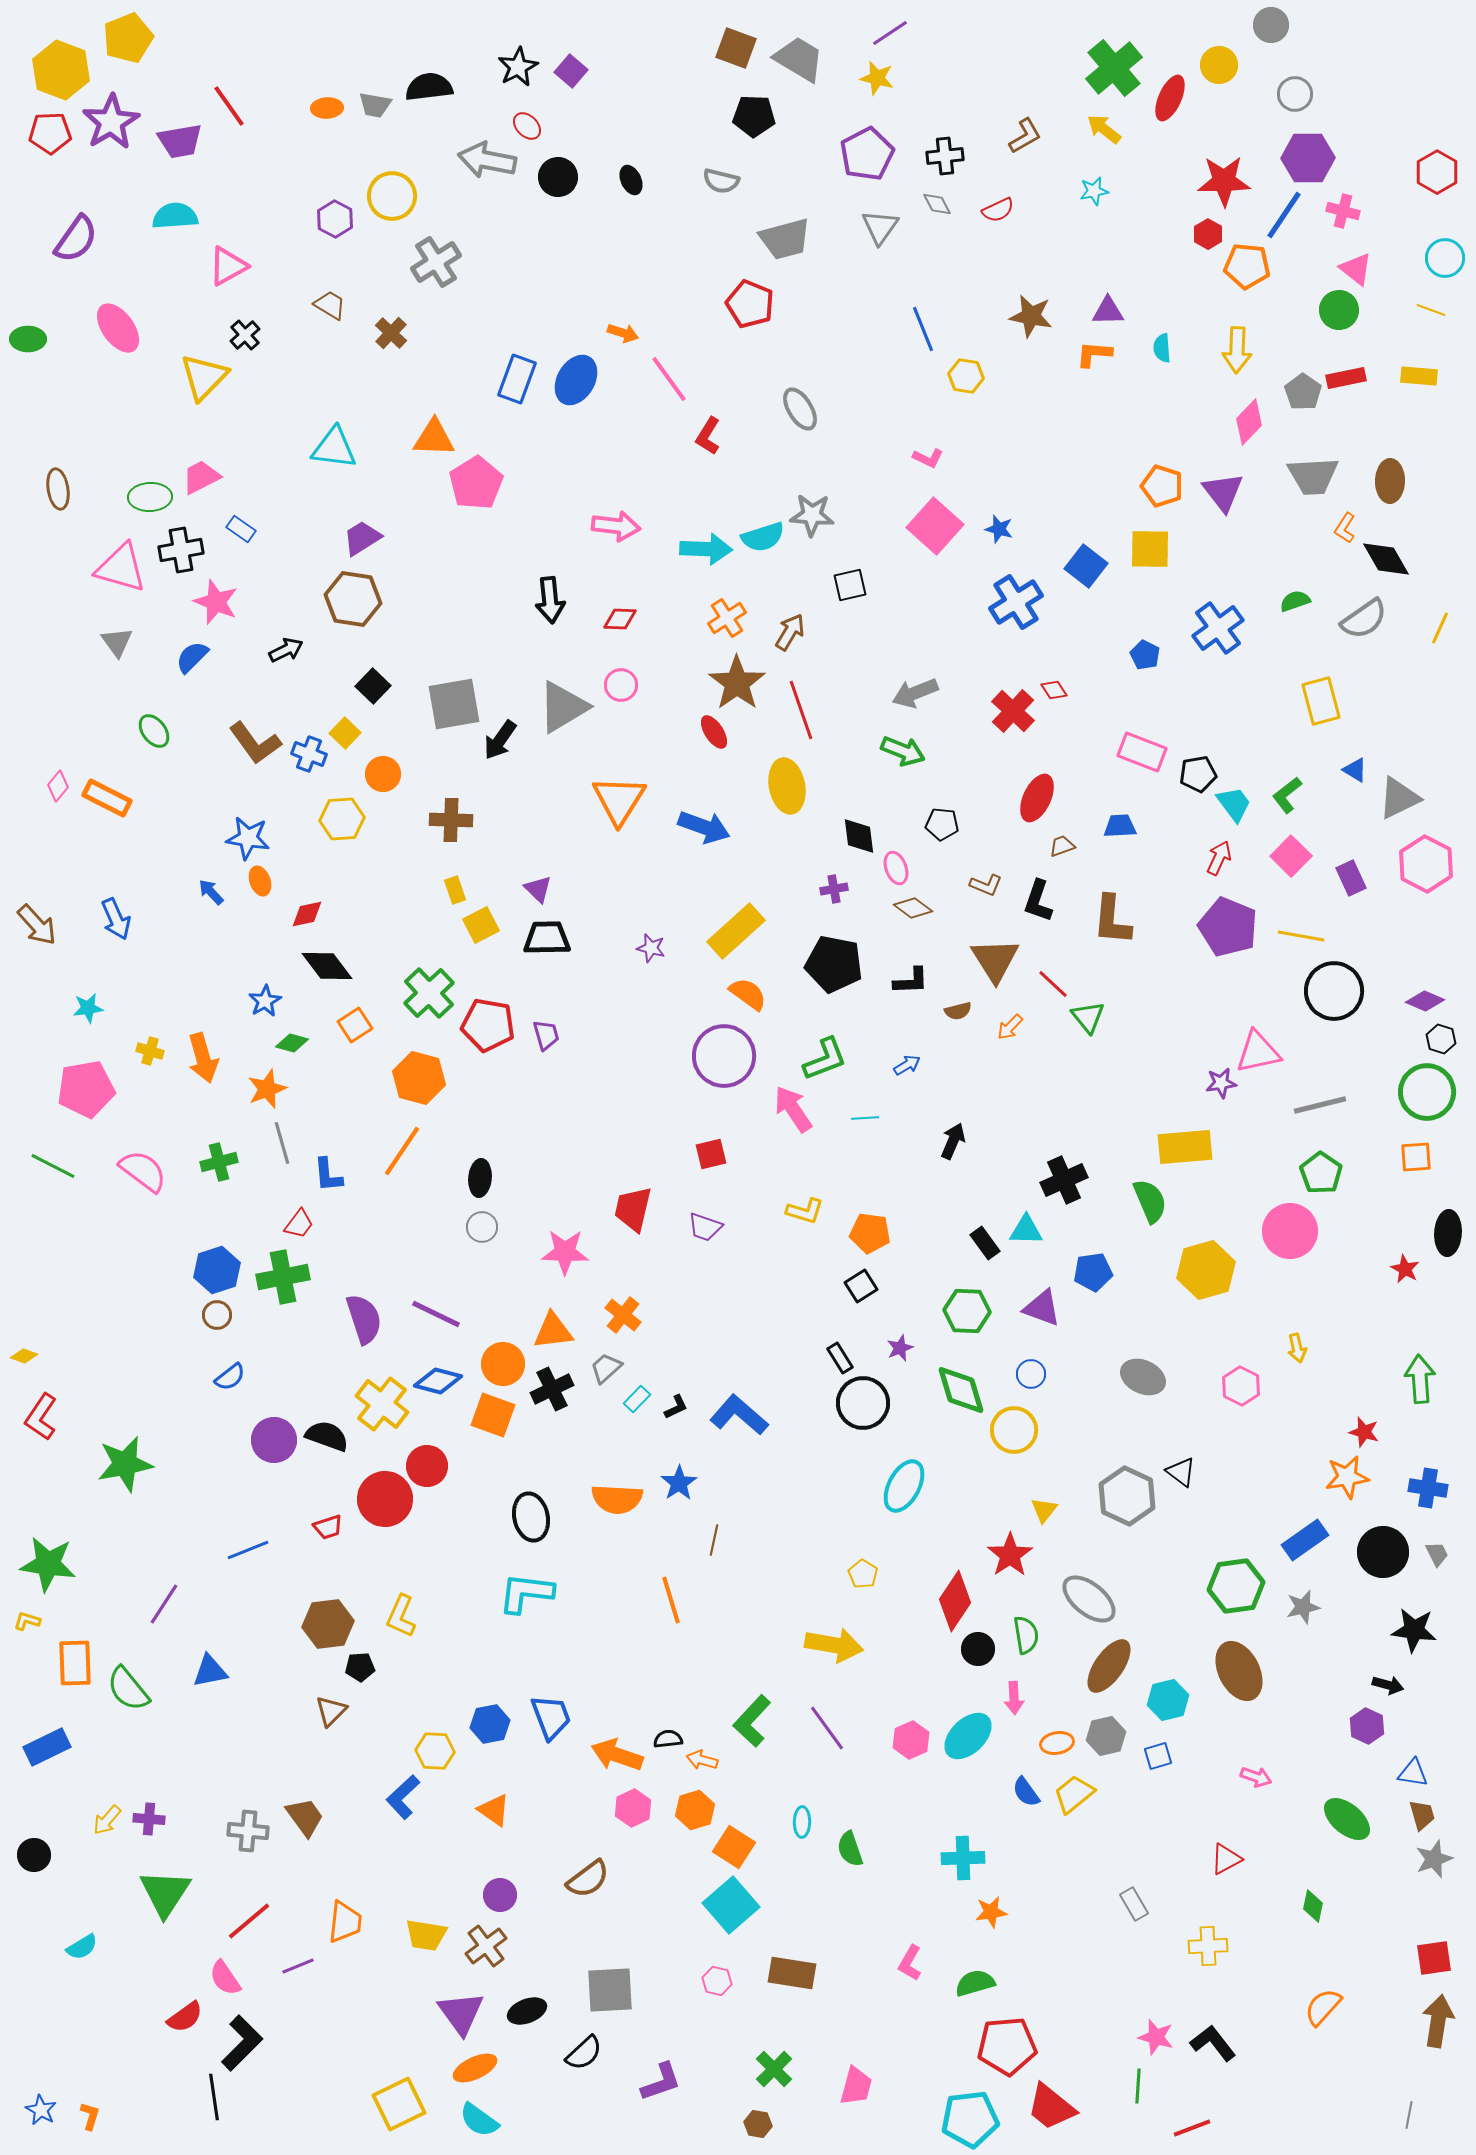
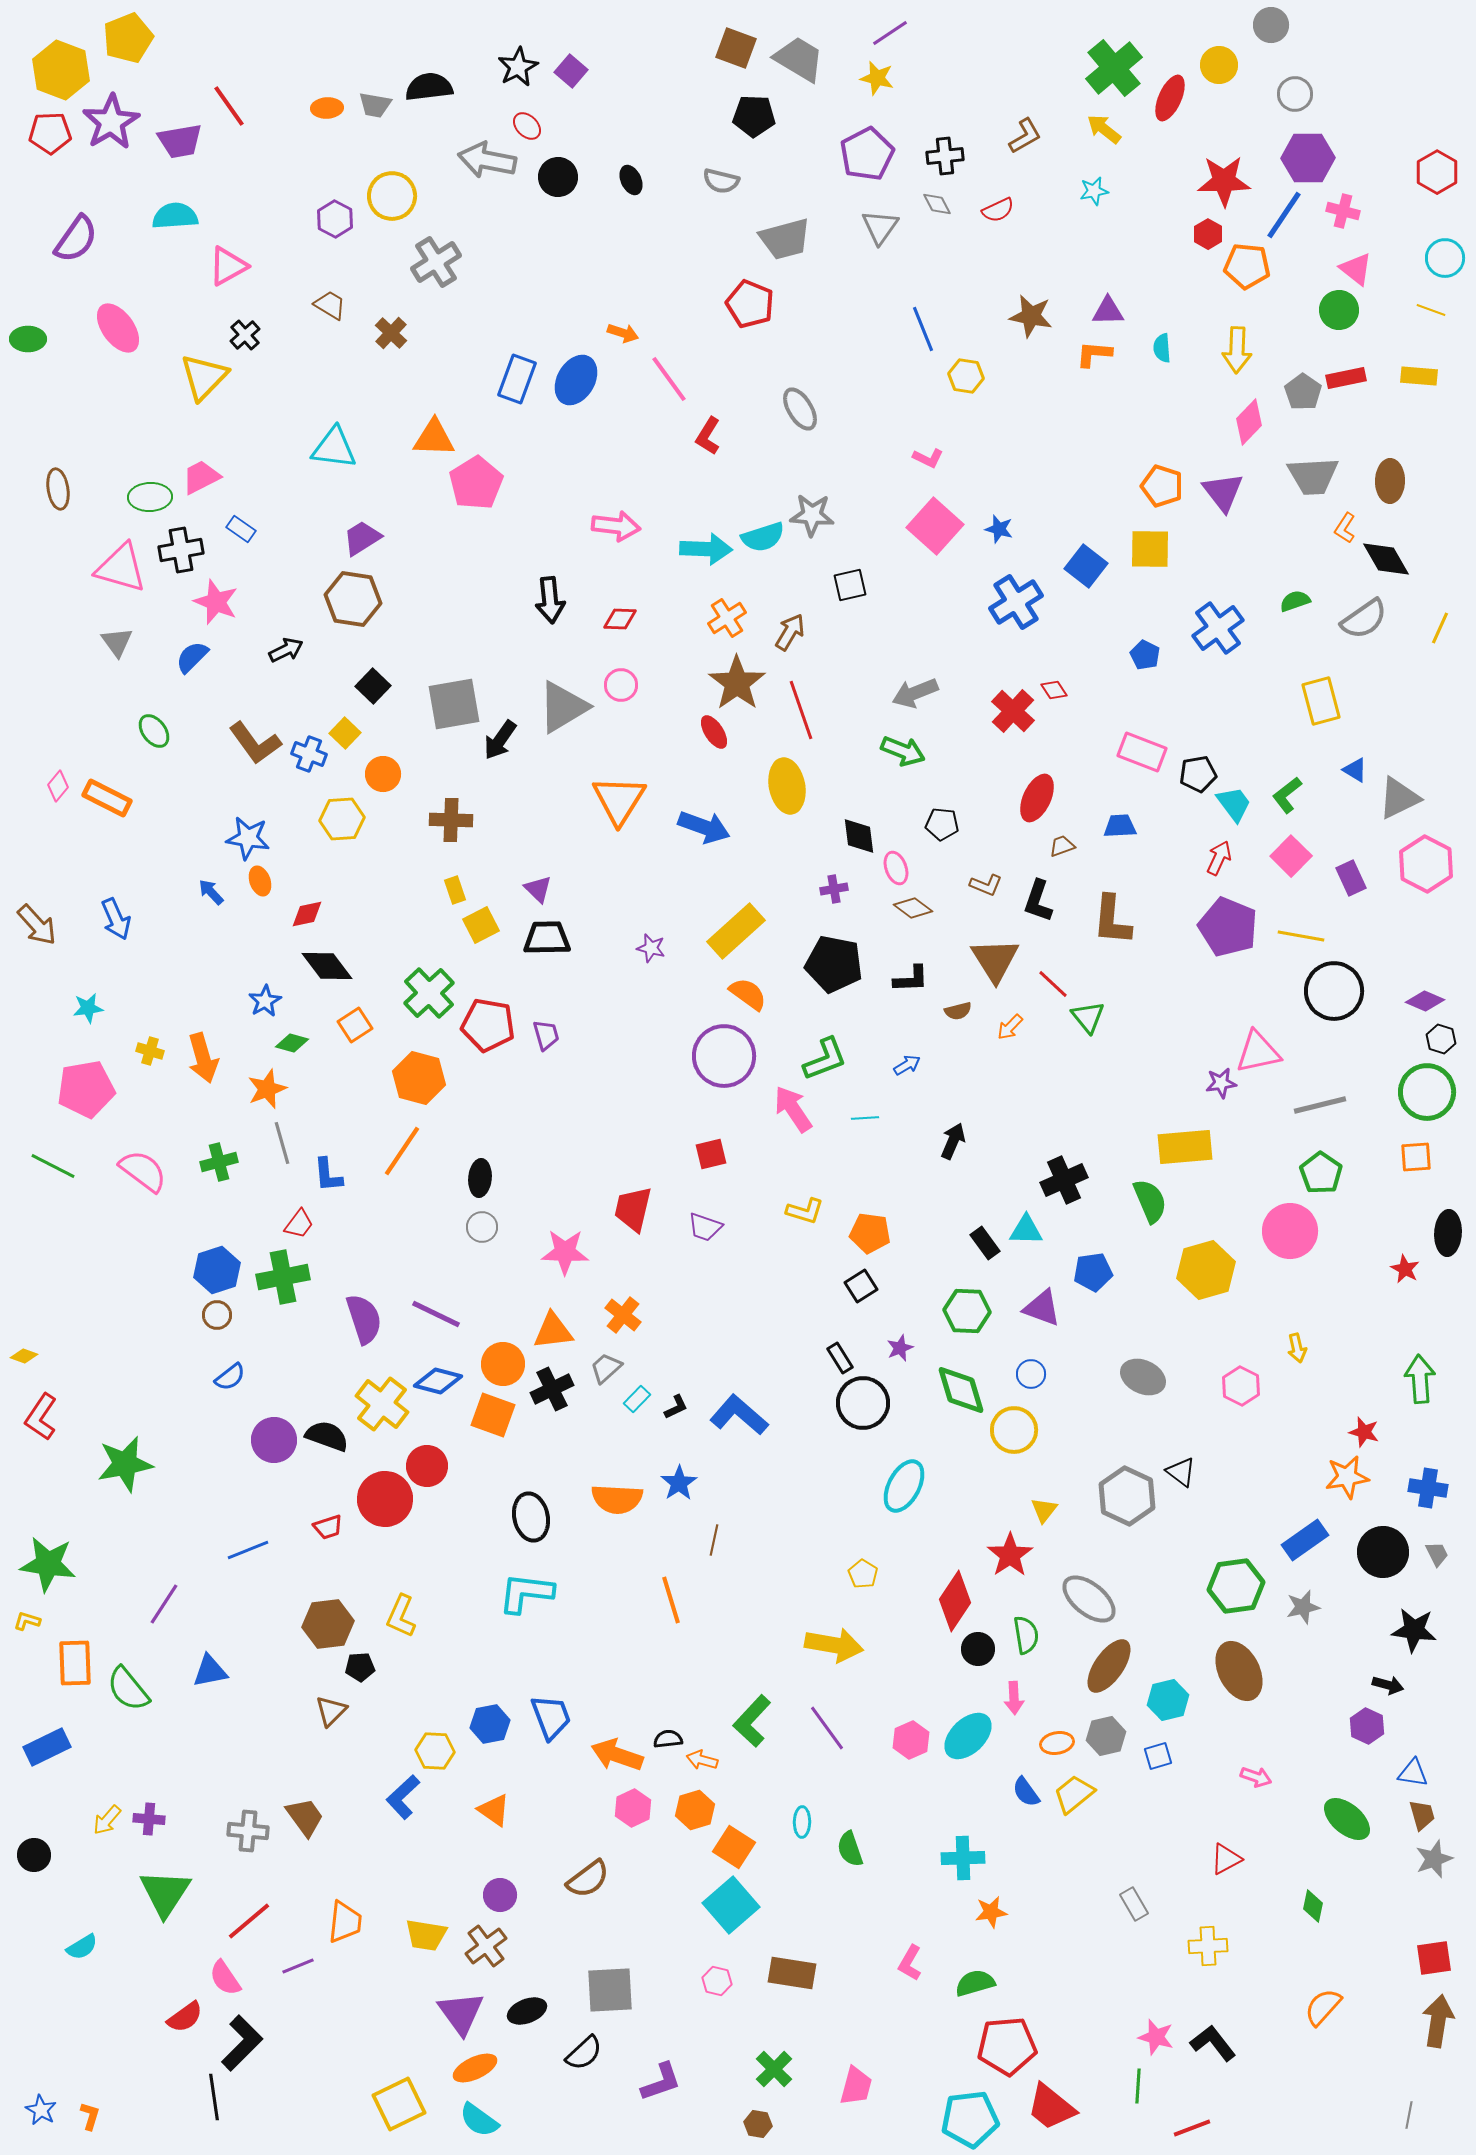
black L-shape at (911, 981): moved 2 px up
